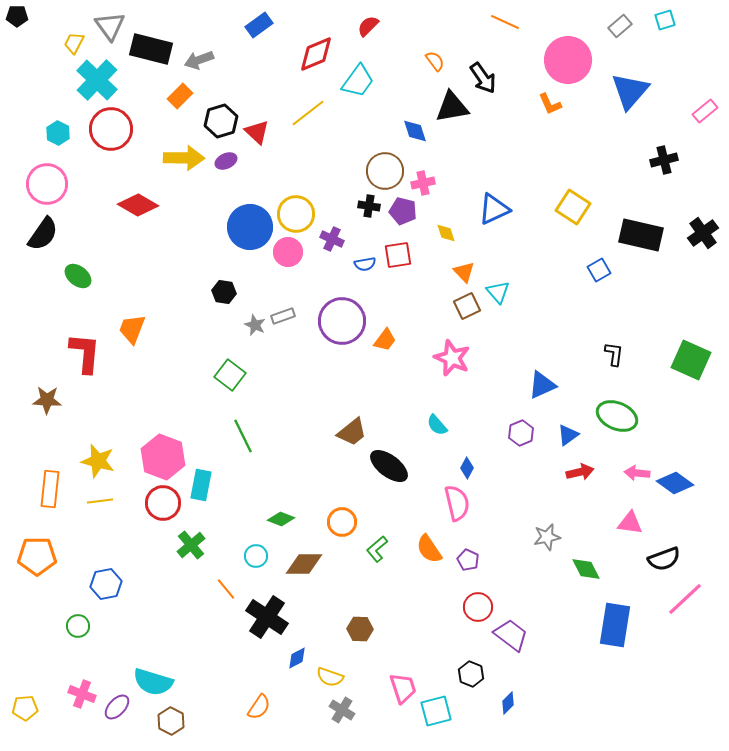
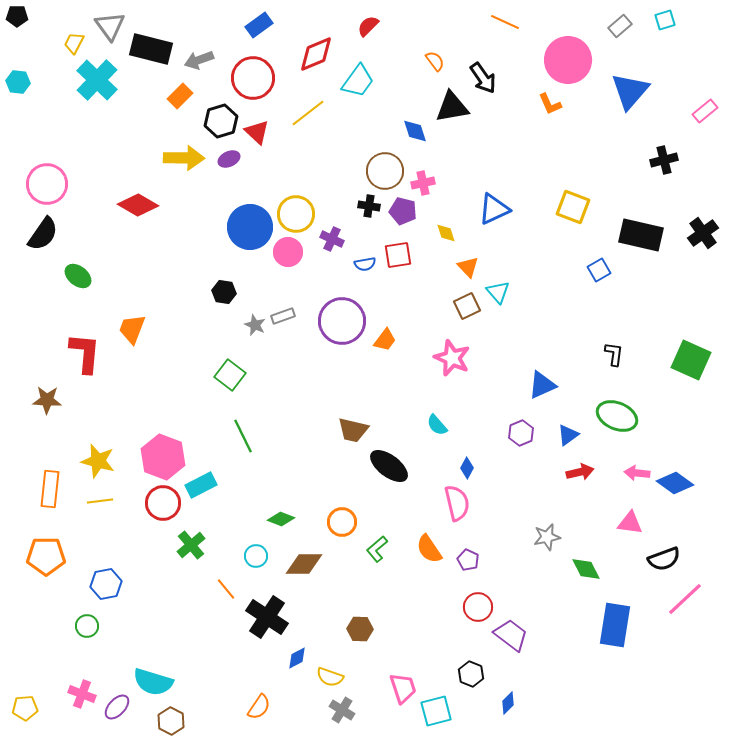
red circle at (111, 129): moved 142 px right, 51 px up
cyan hexagon at (58, 133): moved 40 px left, 51 px up; rotated 20 degrees counterclockwise
purple ellipse at (226, 161): moved 3 px right, 2 px up
yellow square at (573, 207): rotated 12 degrees counterclockwise
orange triangle at (464, 272): moved 4 px right, 5 px up
brown trapezoid at (352, 432): moved 1 px right, 2 px up; rotated 52 degrees clockwise
cyan rectangle at (201, 485): rotated 52 degrees clockwise
orange pentagon at (37, 556): moved 9 px right
green circle at (78, 626): moved 9 px right
